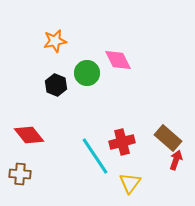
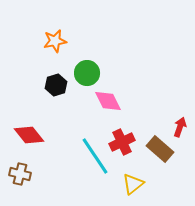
pink diamond: moved 10 px left, 41 px down
black hexagon: rotated 20 degrees clockwise
brown rectangle: moved 8 px left, 11 px down
red cross: rotated 10 degrees counterclockwise
red arrow: moved 4 px right, 33 px up
brown cross: rotated 10 degrees clockwise
yellow triangle: moved 3 px right, 1 px down; rotated 15 degrees clockwise
